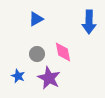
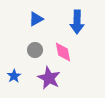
blue arrow: moved 12 px left
gray circle: moved 2 px left, 4 px up
blue star: moved 4 px left; rotated 16 degrees clockwise
